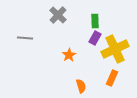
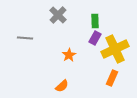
orange semicircle: moved 19 px left; rotated 64 degrees clockwise
